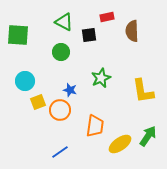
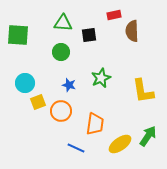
red rectangle: moved 7 px right, 2 px up
green triangle: moved 1 px left, 1 px down; rotated 24 degrees counterclockwise
cyan circle: moved 2 px down
blue star: moved 1 px left, 5 px up
orange circle: moved 1 px right, 1 px down
orange trapezoid: moved 2 px up
blue line: moved 16 px right, 4 px up; rotated 60 degrees clockwise
